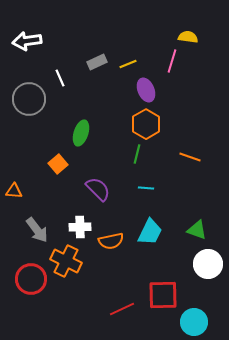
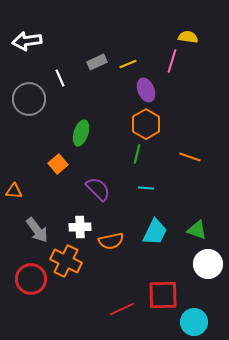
cyan trapezoid: moved 5 px right
